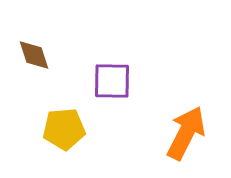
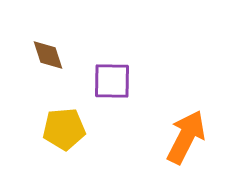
brown diamond: moved 14 px right
orange arrow: moved 4 px down
